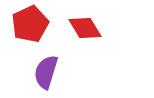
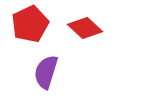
red diamond: rotated 16 degrees counterclockwise
